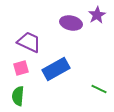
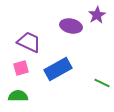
purple ellipse: moved 3 px down
blue rectangle: moved 2 px right
green line: moved 3 px right, 6 px up
green semicircle: rotated 84 degrees clockwise
